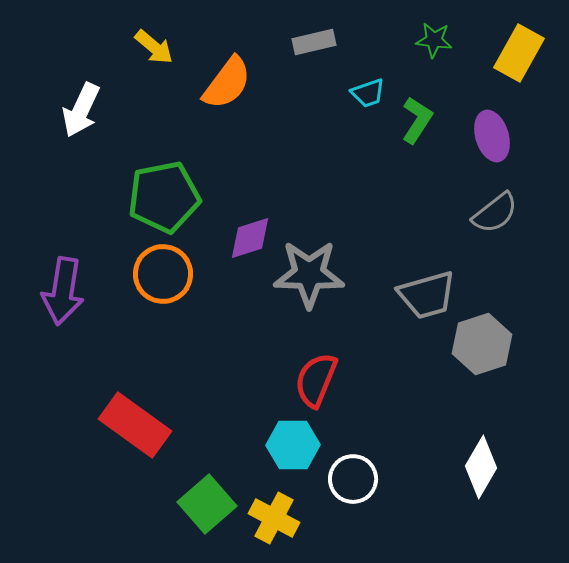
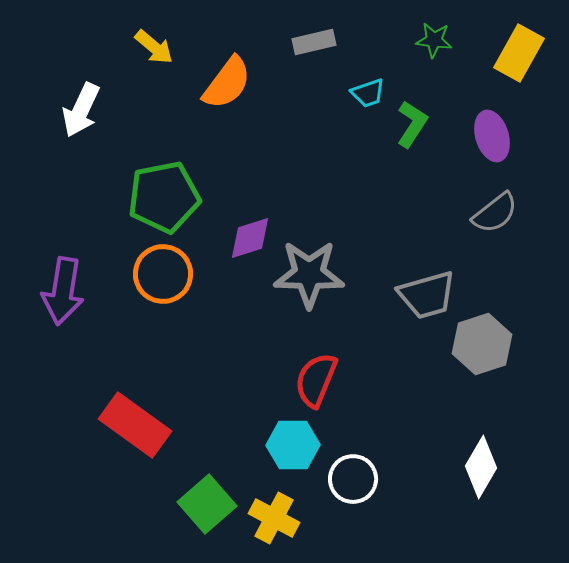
green L-shape: moved 5 px left, 4 px down
